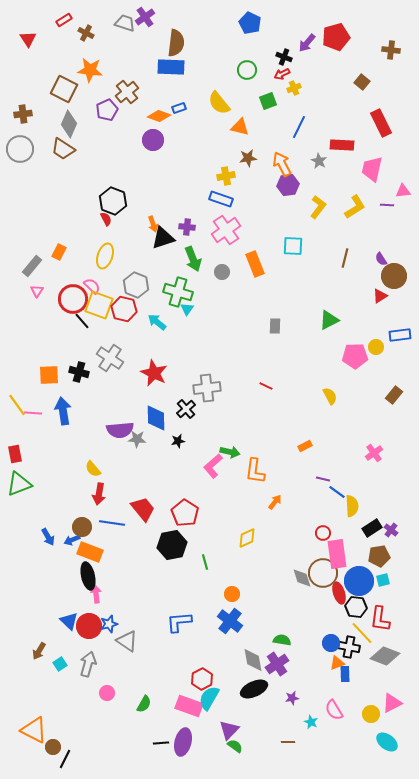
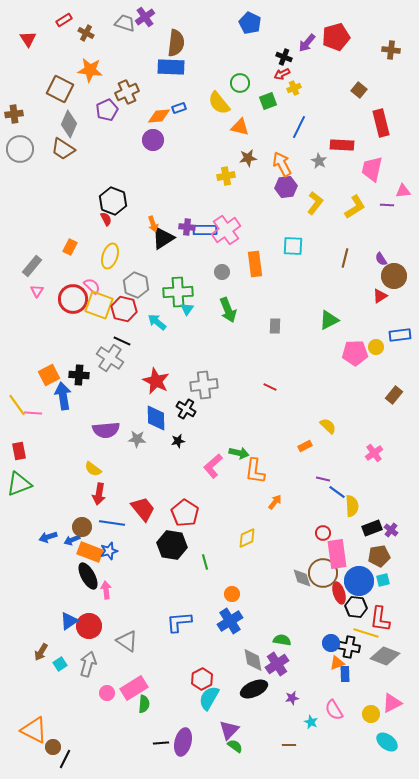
green circle at (247, 70): moved 7 px left, 13 px down
brown square at (362, 82): moved 3 px left, 8 px down
brown square at (64, 89): moved 4 px left
brown cross at (127, 92): rotated 15 degrees clockwise
brown cross at (23, 114): moved 9 px left
orange diamond at (159, 116): rotated 25 degrees counterclockwise
red rectangle at (381, 123): rotated 12 degrees clockwise
purple hexagon at (288, 185): moved 2 px left, 2 px down
blue rectangle at (221, 199): moved 16 px left, 31 px down; rotated 20 degrees counterclockwise
yellow L-shape at (318, 207): moved 3 px left, 4 px up
black triangle at (163, 238): rotated 15 degrees counterclockwise
orange rectangle at (59, 252): moved 11 px right, 5 px up
yellow ellipse at (105, 256): moved 5 px right
green arrow at (193, 259): moved 35 px right, 51 px down
orange rectangle at (255, 264): rotated 15 degrees clockwise
green cross at (178, 292): rotated 20 degrees counterclockwise
black line at (82, 321): moved 40 px right, 20 px down; rotated 24 degrees counterclockwise
pink pentagon at (355, 356): moved 3 px up
black cross at (79, 372): moved 3 px down; rotated 12 degrees counterclockwise
red star at (154, 373): moved 2 px right, 8 px down
orange square at (49, 375): rotated 25 degrees counterclockwise
red line at (266, 386): moved 4 px right, 1 px down
gray cross at (207, 388): moved 3 px left, 3 px up
yellow semicircle at (330, 396): moved 2 px left, 30 px down; rotated 18 degrees counterclockwise
black cross at (186, 409): rotated 18 degrees counterclockwise
blue arrow at (63, 411): moved 15 px up
purple semicircle at (120, 430): moved 14 px left
green arrow at (230, 452): moved 9 px right, 1 px down
red rectangle at (15, 454): moved 4 px right, 3 px up
yellow semicircle at (93, 469): rotated 12 degrees counterclockwise
black rectangle at (372, 528): rotated 12 degrees clockwise
blue arrow at (48, 537): rotated 102 degrees clockwise
black hexagon at (172, 545): rotated 20 degrees clockwise
black ellipse at (88, 576): rotated 16 degrees counterclockwise
pink arrow at (96, 594): moved 10 px right, 4 px up
blue triangle at (69, 621): rotated 42 degrees clockwise
blue cross at (230, 621): rotated 20 degrees clockwise
blue star at (109, 624): moved 73 px up
yellow line at (362, 633): moved 4 px right; rotated 30 degrees counterclockwise
brown arrow at (39, 651): moved 2 px right, 1 px down
green semicircle at (144, 704): rotated 24 degrees counterclockwise
pink rectangle at (189, 706): moved 55 px left, 18 px up; rotated 52 degrees counterclockwise
brown line at (288, 742): moved 1 px right, 3 px down
